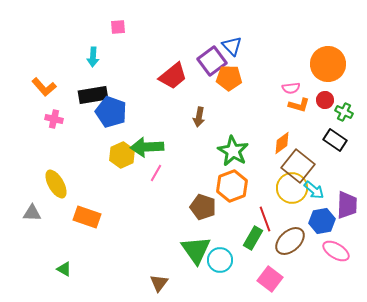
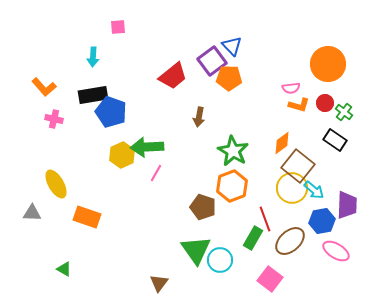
red circle at (325, 100): moved 3 px down
green cross at (344, 112): rotated 12 degrees clockwise
